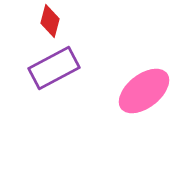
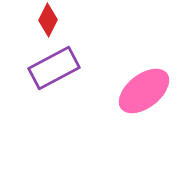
red diamond: moved 2 px left, 1 px up; rotated 12 degrees clockwise
